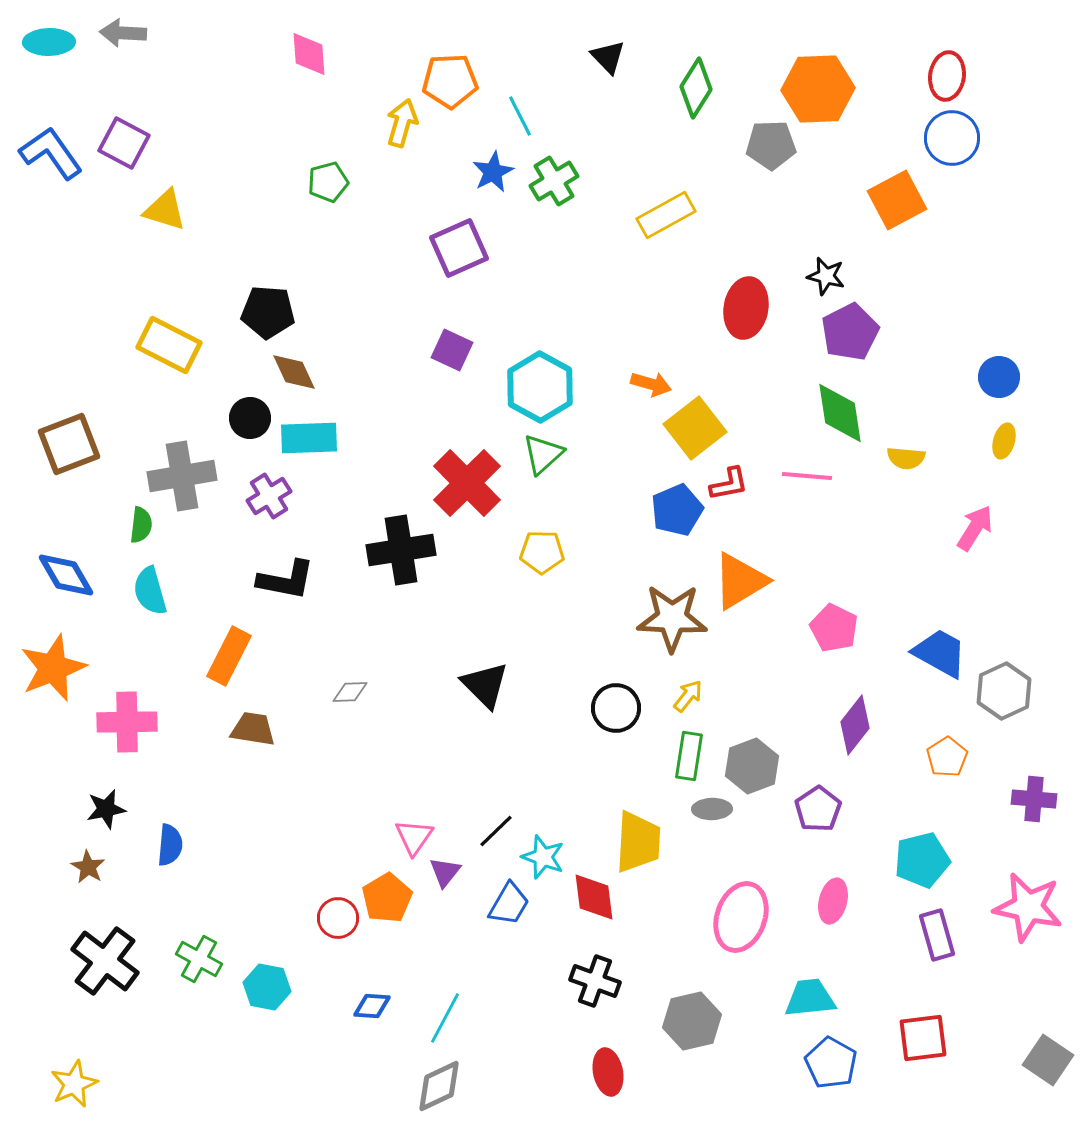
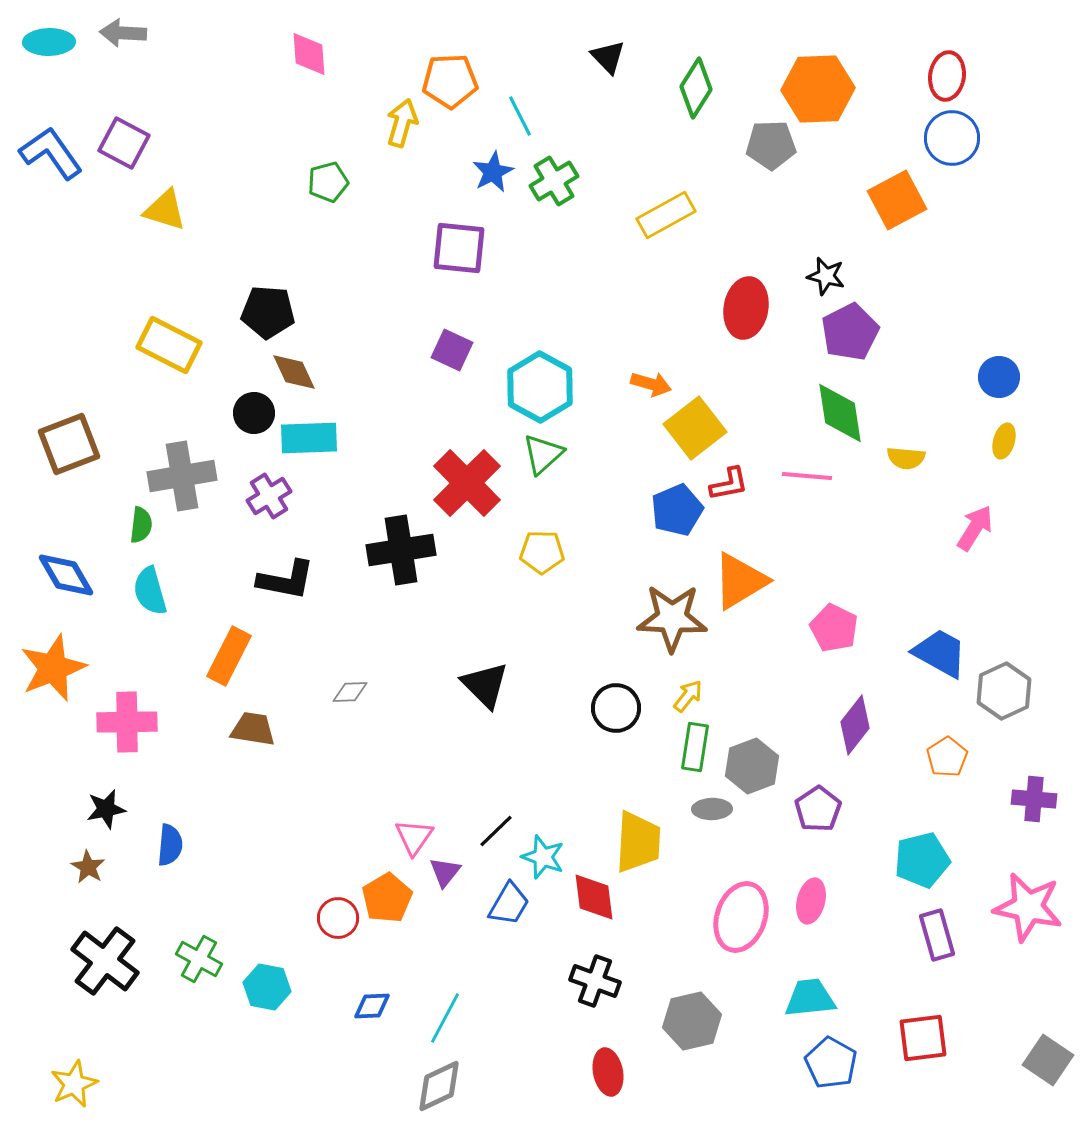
purple square at (459, 248): rotated 30 degrees clockwise
black circle at (250, 418): moved 4 px right, 5 px up
green rectangle at (689, 756): moved 6 px right, 9 px up
pink ellipse at (833, 901): moved 22 px left
blue diamond at (372, 1006): rotated 6 degrees counterclockwise
